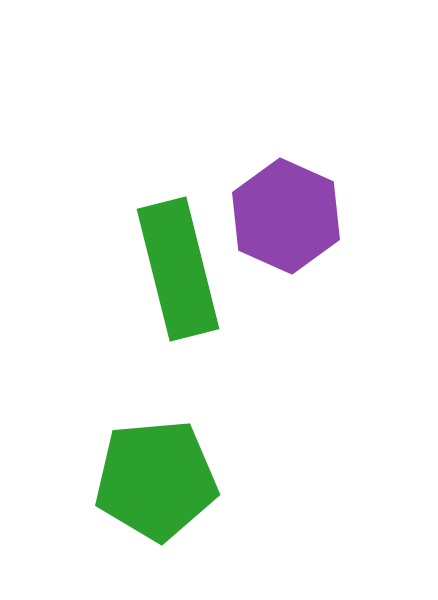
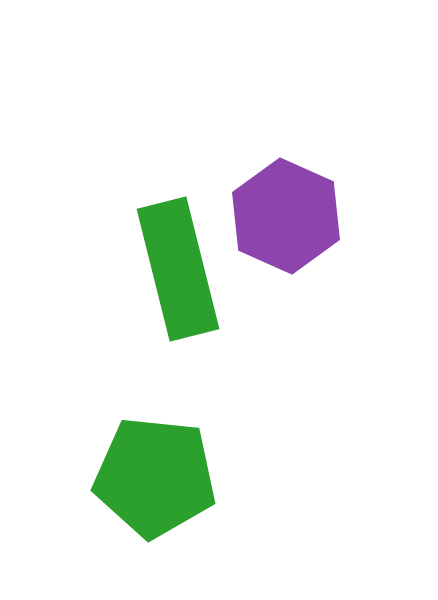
green pentagon: moved 1 px left, 3 px up; rotated 11 degrees clockwise
